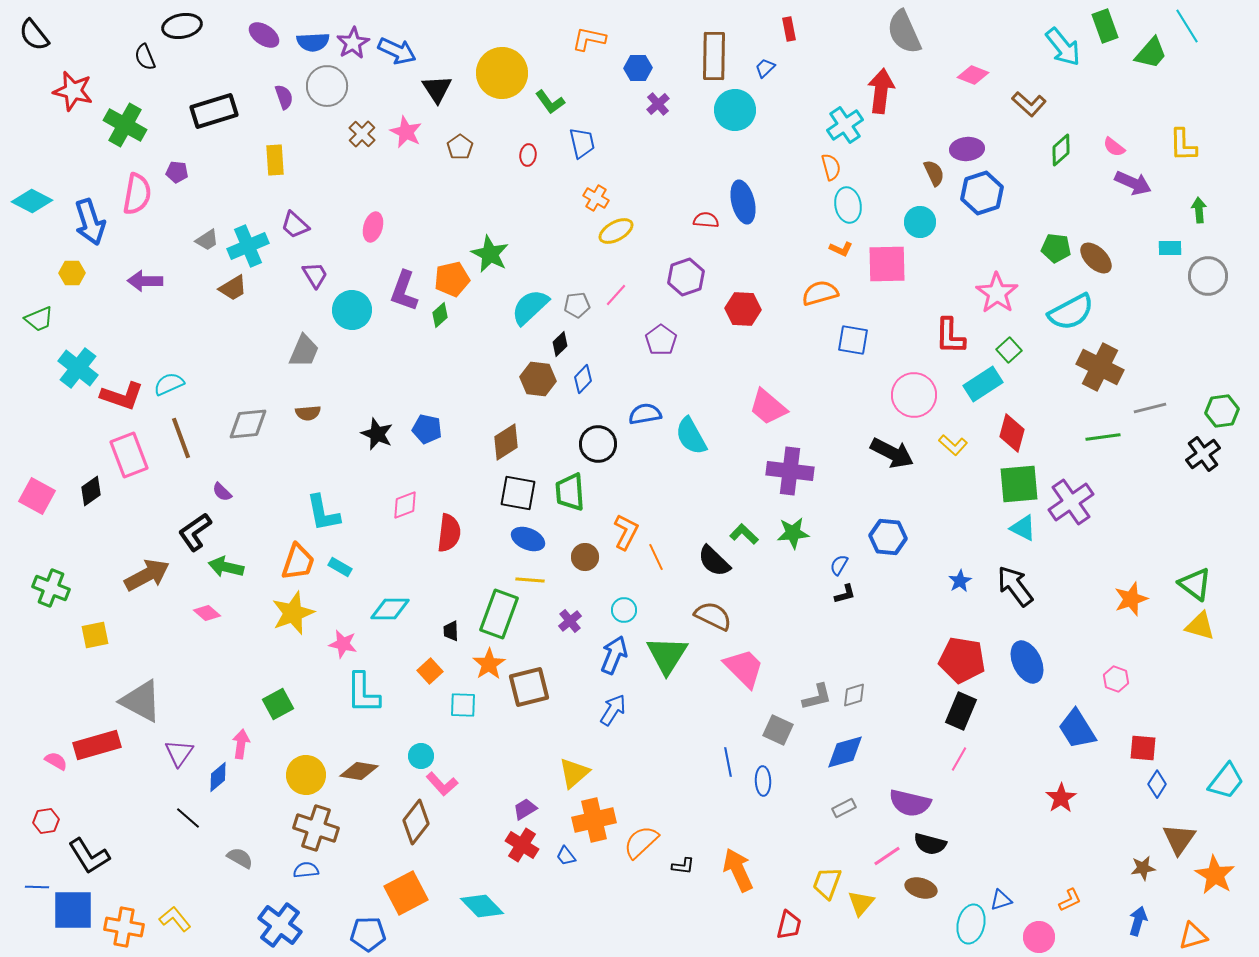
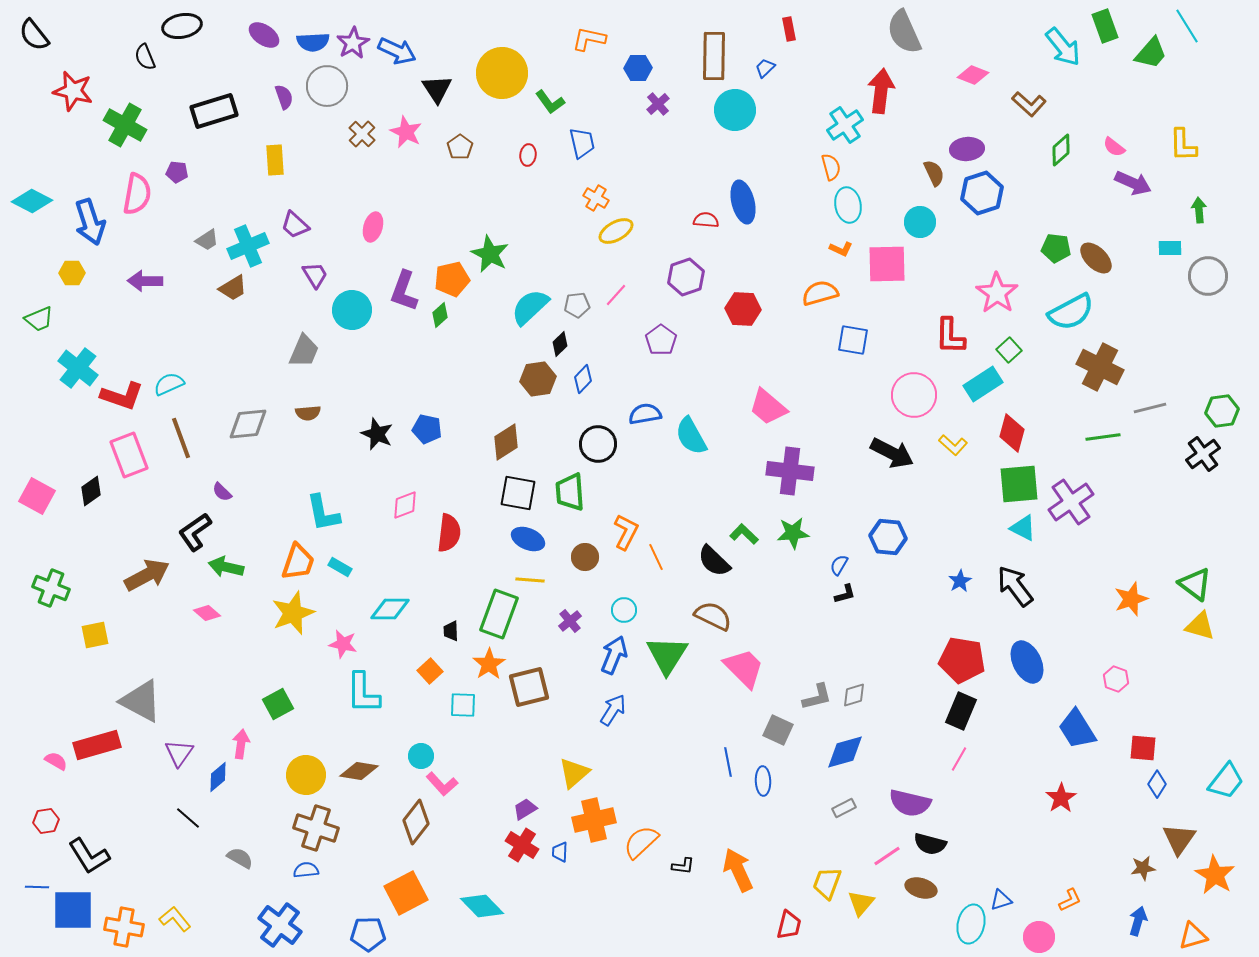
brown hexagon at (538, 379): rotated 16 degrees counterclockwise
blue trapezoid at (566, 856): moved 6 px left, 4 px up; rotated 40 degrees clockwise
